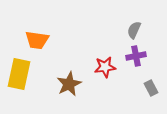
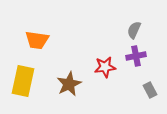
yellow rectangle: moved 4 px right, 7 px down
gray rectangle: moved 1 px left, 2 px down
